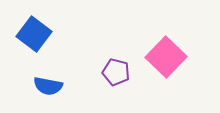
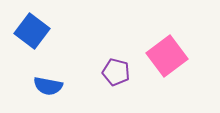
blue square: moved 2 px left, 3 px up
pink square: moved 1 px right, 1 px up; rotated 9 degrees clockwise
